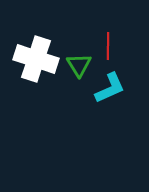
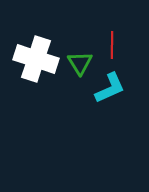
red line: moved 4 px right, 1 px up
green triangle: moved 1 px right, 2 px up
